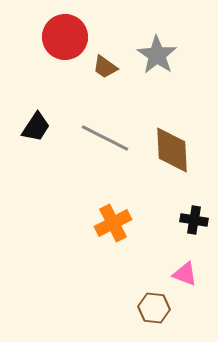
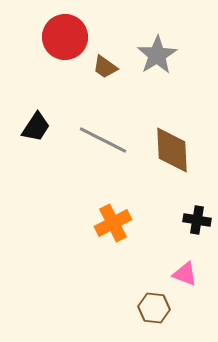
gray star: rotated 6 degrees clockwise
gray line: moved 2 px left, 2 px down
black cross: moved 3 px right
